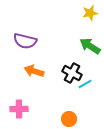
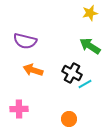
orange arrow: moved 1 px left, 1 px up
